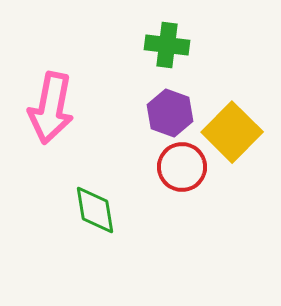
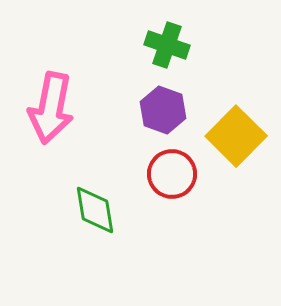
green cross: rotated 12 degrees clockwise
purple hexagon: moved 7 px left, 3 px up
yellow square: moved 4 px right, 4 px down
red circle: moved 10 px left, 7 px down
